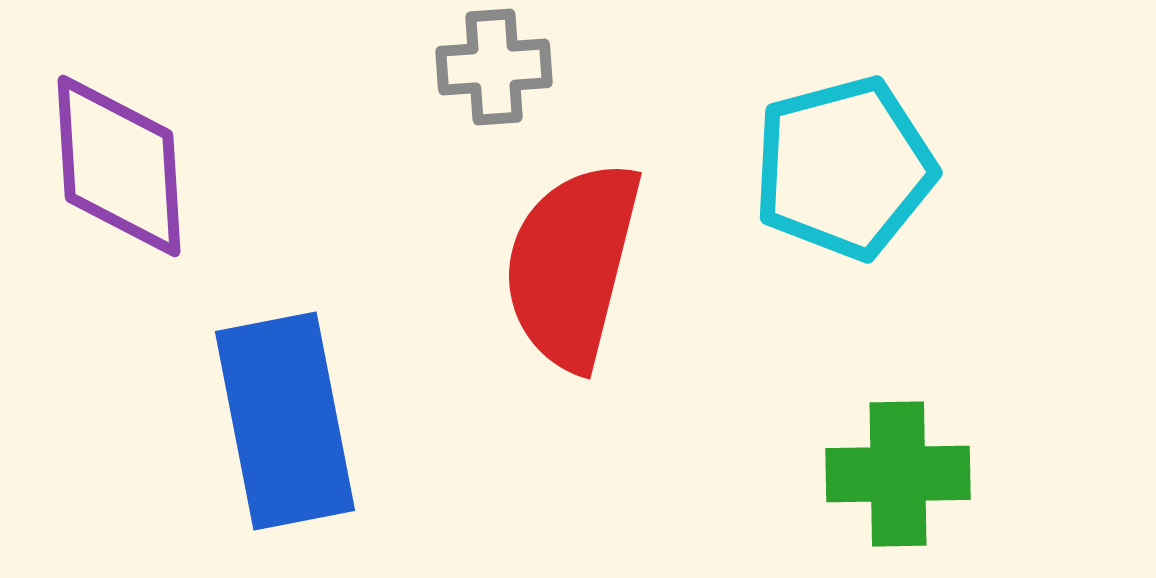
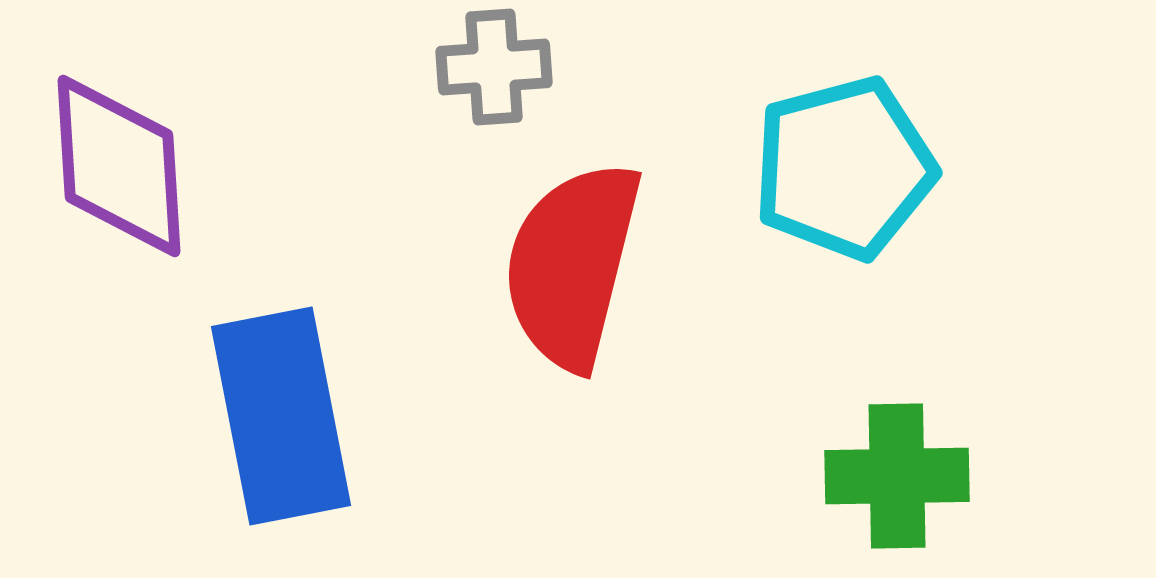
blue rectangle: moved 4 px left, 5 px up
green cross: moved 1 px left, 2 px down
